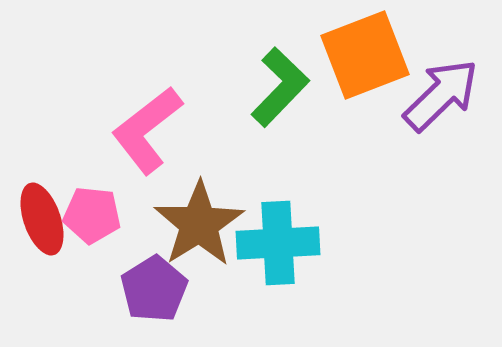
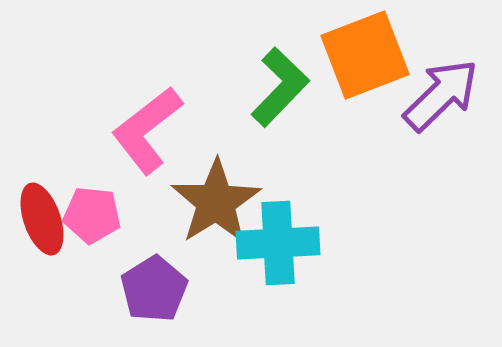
brown star: moved 17 px right, 22 px up
